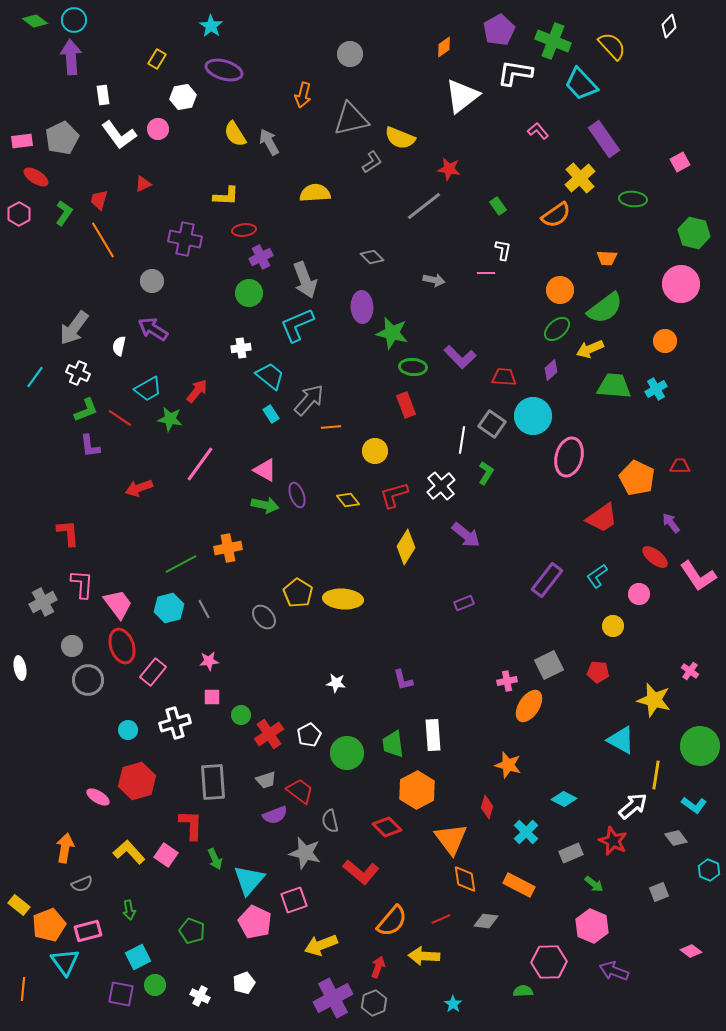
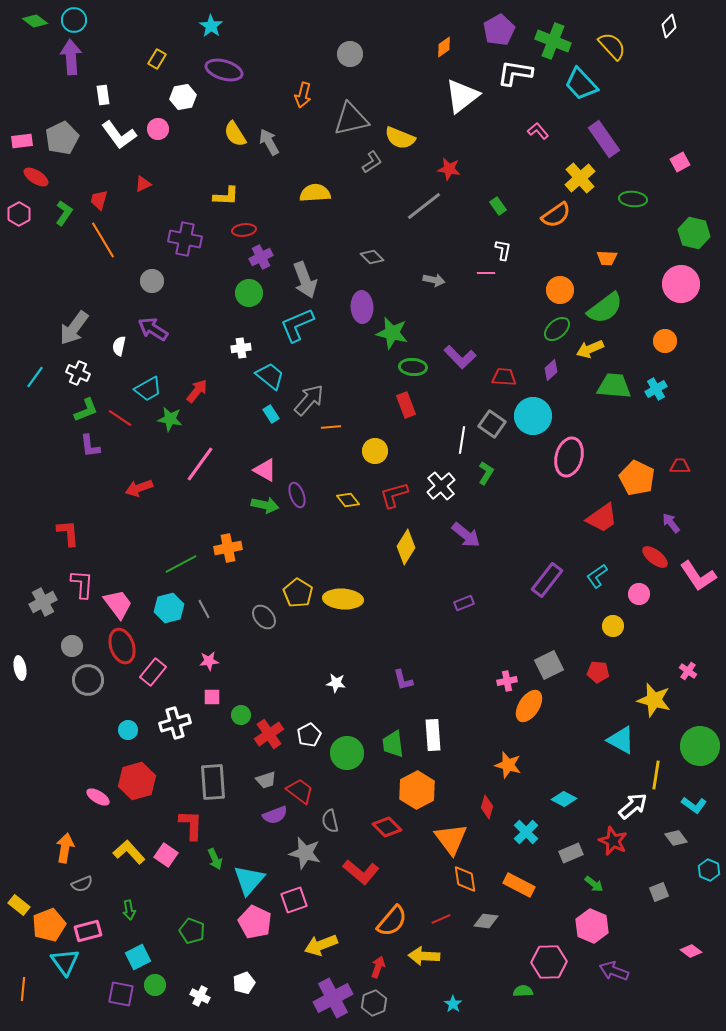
pink cross at (690, 671): moved 2 px left
